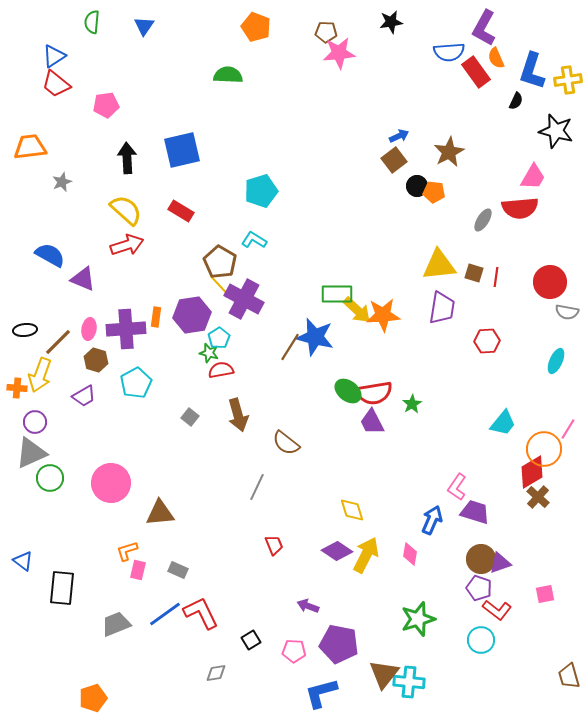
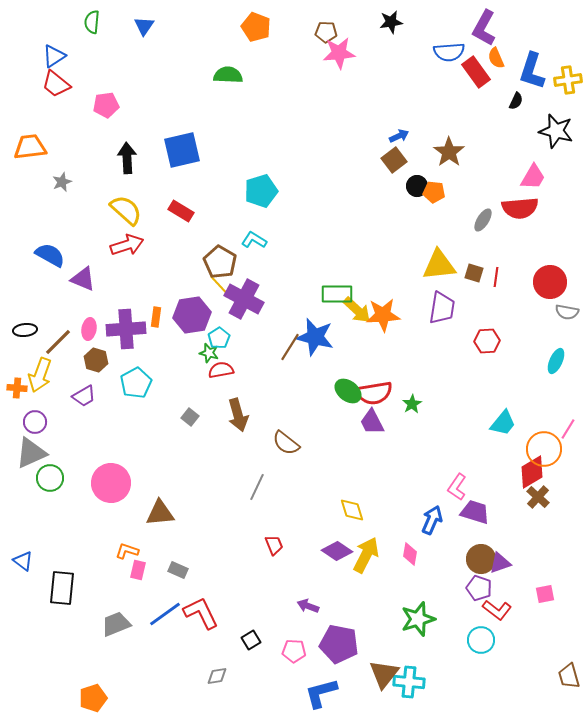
brown star at (449, 152): rotated 8 degrees counterclockwise
orange L-shape at (127, 551): rotated 35 degrees clockwise
gray diamond at (216, 673): moved 1 px right, 3 px down
